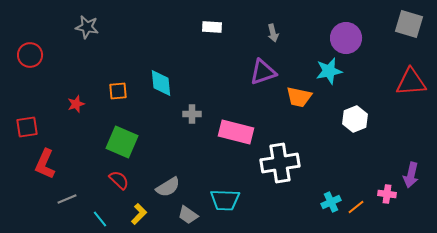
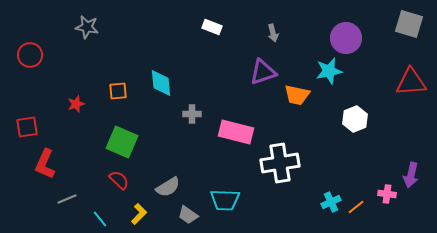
white rectangle: rotated 18 degrees clockwise
orange trapezoid: moved 2 px left, 2 px up
